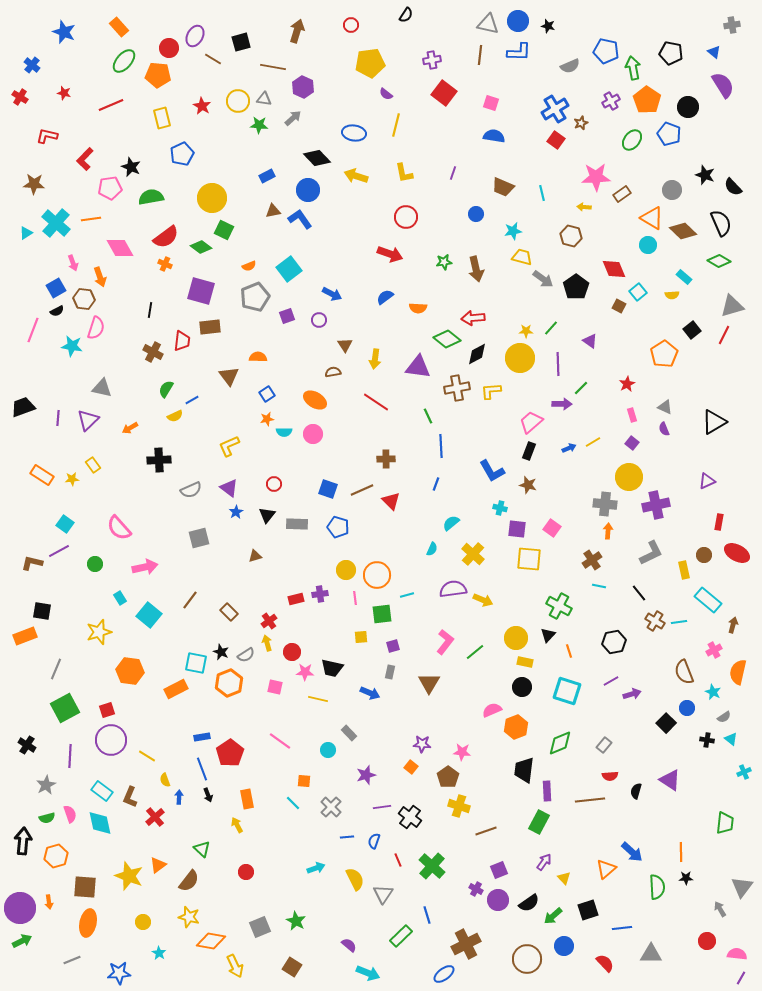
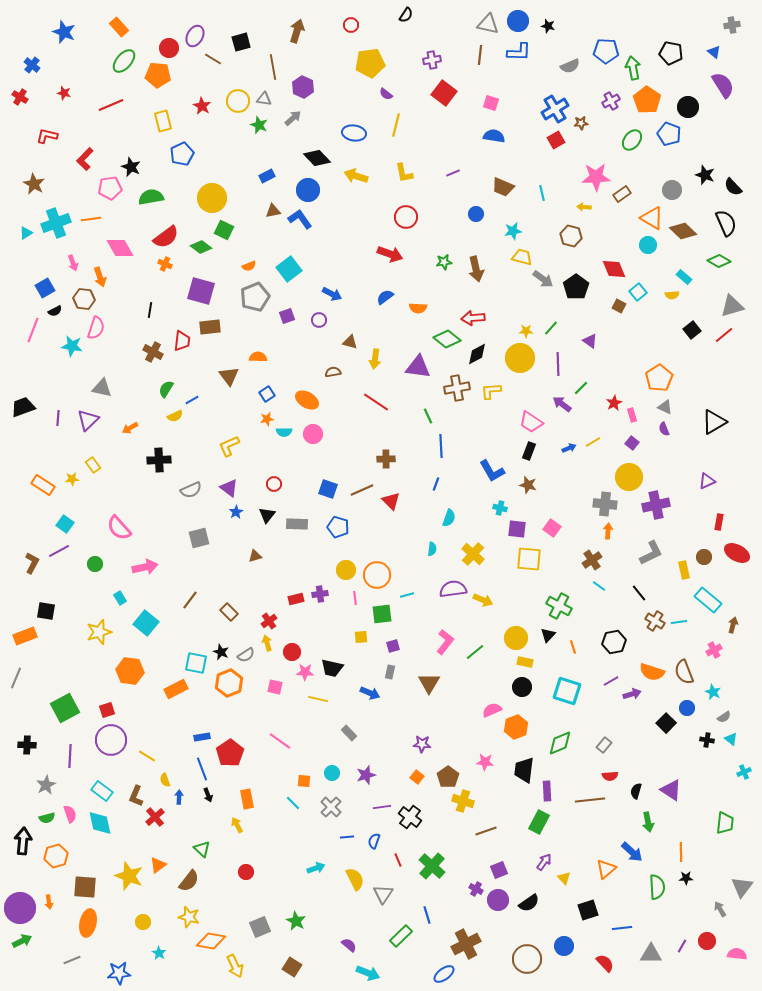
blue pentagon at (606, 51): rotated 10 degrees counterclockwise
brown line at (273, 67): rotated 70 degrees clockwise
yellow rectangle at (162, 118): moved 1 px right, 3 px down
brown star at (581, 123): rotated 16 degrees clockwise
green star at (259, 125): rotated 18 degrees clockwise
red square at (556, 140): rotated 24 degrees clockwise
purple line at (453, 173): rotated 48 degrees clockwise
brown star at (34, 184): rotated 25 degrees clockwise
cyan cross at (56, 223): rotated 28 degrees clockwise
black semicircle at (721, 223): moved 5 px right
blue square at (56, 288): moved 11 px left
black semicircle at (57, 311): moved 2 px left
red line at (724, 335): rotated 24 degrees clockwise
brown triangle at (345, 345): moved 5 px right, 3 px up; rotated 42 degrees counterclockwise
orange pentagon at (664, 354): moved 5 px left, 24 px down
red star at (627, 384): moved 13 px left, 19 px down
orange ellipse at (315, 400): moved 8 px left
purple arrow at (562, 404): rotated 144 degrees counterclockwise
pink trapezoid at (531, 422): rotated 105 degrees counterclockwise
orange rectangle at (42, 475): moved 1 px right, 10 px down
cyan semicircle at (451, 523): moved 2 px left, 5 px up; rotated 150 degrees clockwise
cyan semicircle at (432, 549): rotated 16 degrees counterclockwise
brown circle at (704, 555): moved 2 px down
brown L-shape at (32, 563): rotated 105 degrees clockwise
cyan line at (599, 586): rotated 24 degrees clockwise
black square at (42, 611): moved 4 px right
cyan square at (149, 615): moved 3 px left, 8 px down
orange line at (569, 651): moved 4 px right, 4 px up
gray line at (56, 669): moved 40 px left, 9 px down
orange semicircle at (738, 672): moved 86 px left; rotated 85 degrees counterclockwise
black cross at (27, 745): rotated 30 degrees counterclockwise
cyan circle at (328, 750): moved 4 px right, 23 px down
pink star at (462, 752): moved 23 px right, 10 px down
orange square at (411, 767): moved 6 px right, 10 px down
purple triangle at (670, 780): moved 1 px right, 10 px down
brown L-shape at (130, 797): moved 6 px right, 1 px up
yellow cross at (459, 806): moved 4 px right, 5 px up
green arrow at (553, 916): moved 95 px right, 94 px up; rotated 60 degrees counterclockwise
purple line at (741, 978): moved 59 px left, 32 px up
